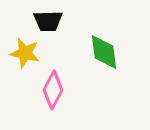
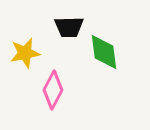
black trapezoid: moved 21 px right, 6 px down
yellow star: rotated 24 degrees counterclockwise
